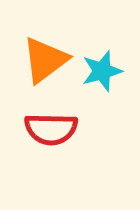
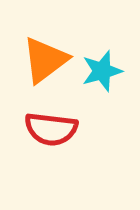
red semicircle: rotated 6 degrees clockwise
